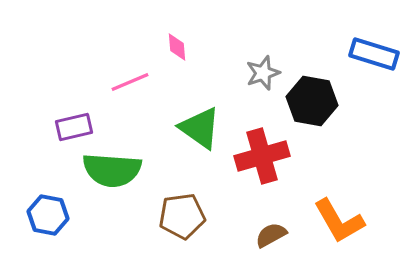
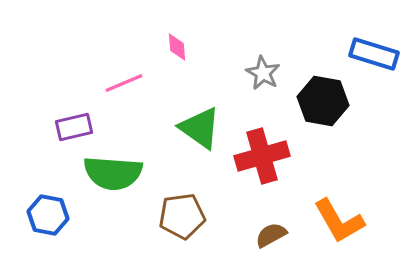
gray star: rotated 24 degrees counterclockwise
pink line: moved 6 px left, 1 px down
black hexagon: moved 11 px right
green semicircle: moved 1 px right, 3 px down
